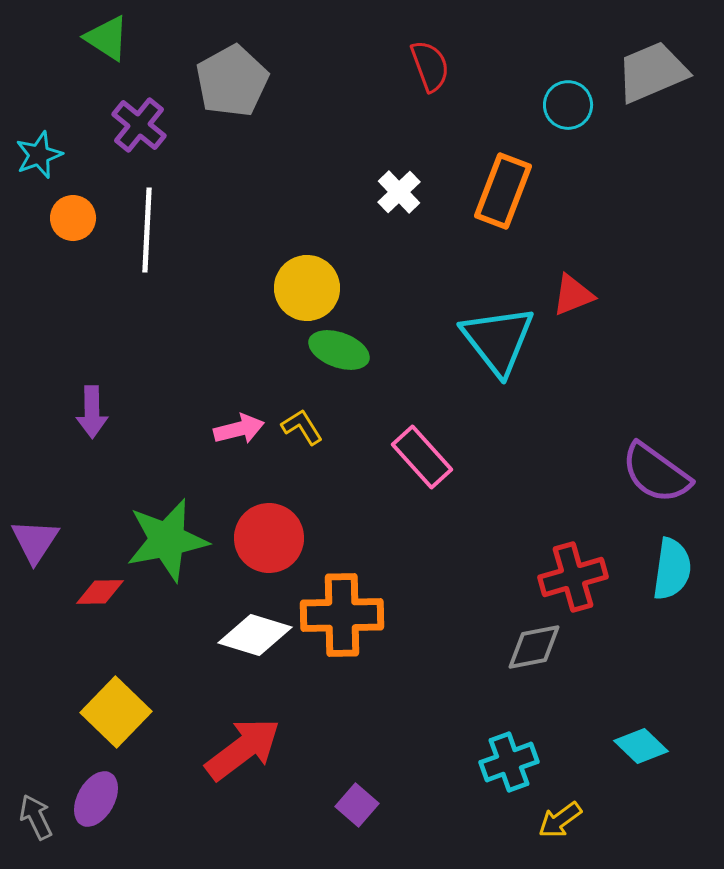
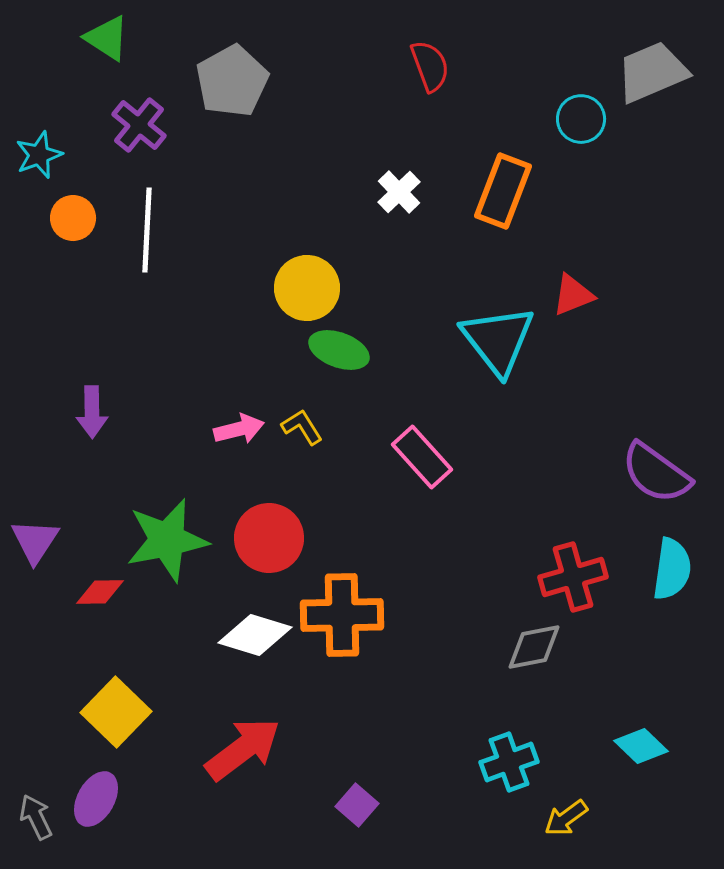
cyan circle: moved 13 px right, 14 px down
yellow arrow: moved 6 px right, 2 px up
